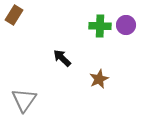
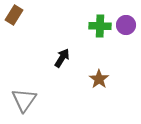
black arrow: rotated 78 degrees clockwise
brown star: rotated 12 degrees counterclockwise
